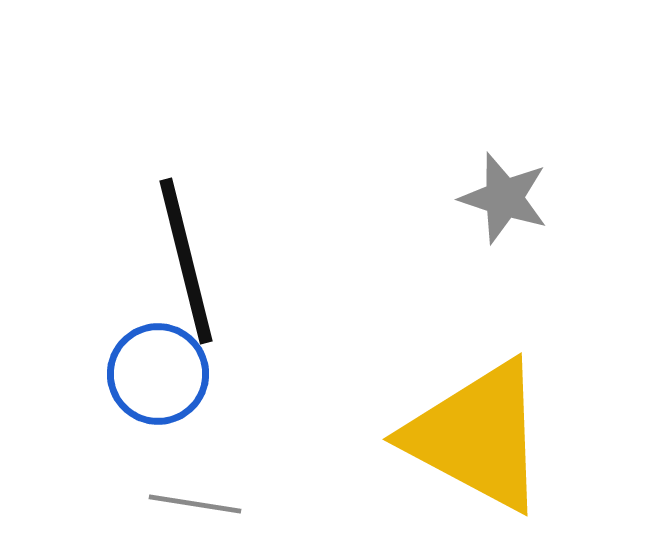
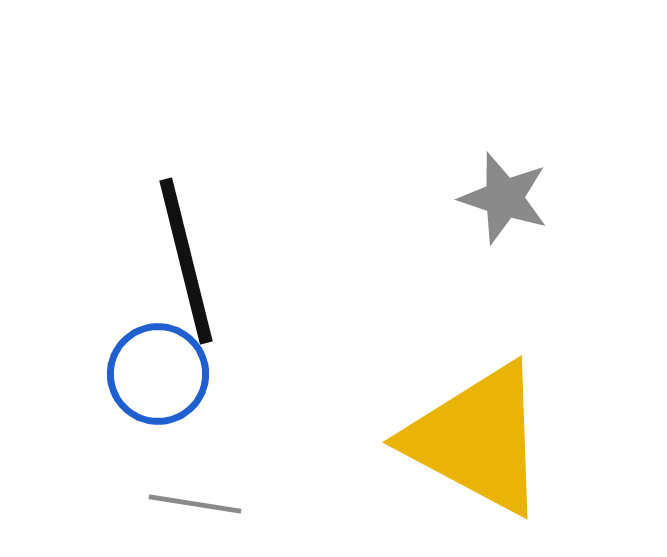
yellow triangle: moved 3 px down
